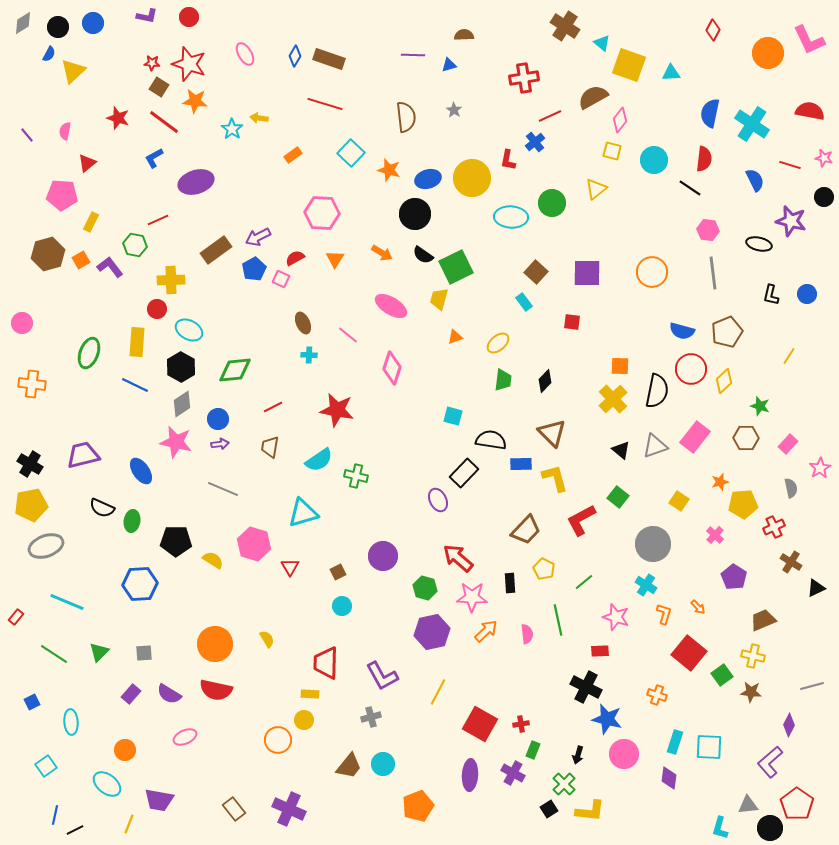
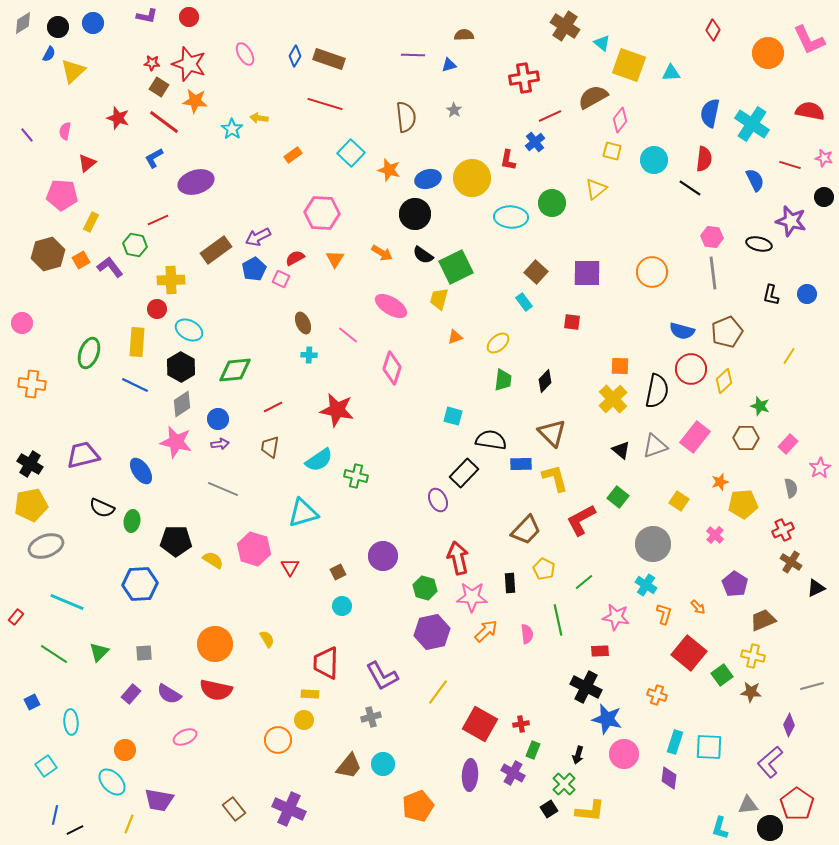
pink hexagon at (708, 230): moved 4 px right, 7 px down
red cross at (774, 527): moved 9 px right, 3 px down
pink hexagon at (254, 544): moved 5 px down
red arrow at (458, 558): rotated 36 degrees clockwise
purple pentagon at (734, 577): moved 1 px right, 7 px down
pink star at (616, 617): rotated 8 degrees counterclockwise
yellow line at (438, 692): rotated 8 degrees clockwise
cyan ellipse at (107, 784): moved 5 px right, 2 px up; rotated 8 degrees clockwise
